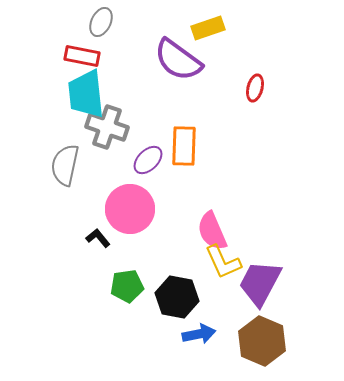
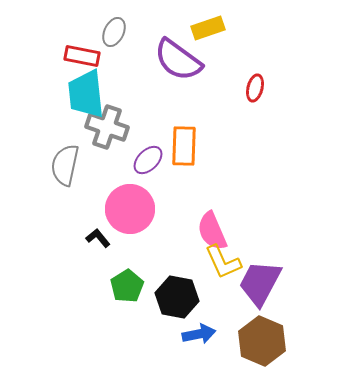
gray ellipse: moved 13 px right, 10 px down
green pentagon: rotated 24 degrees counterclockwise
